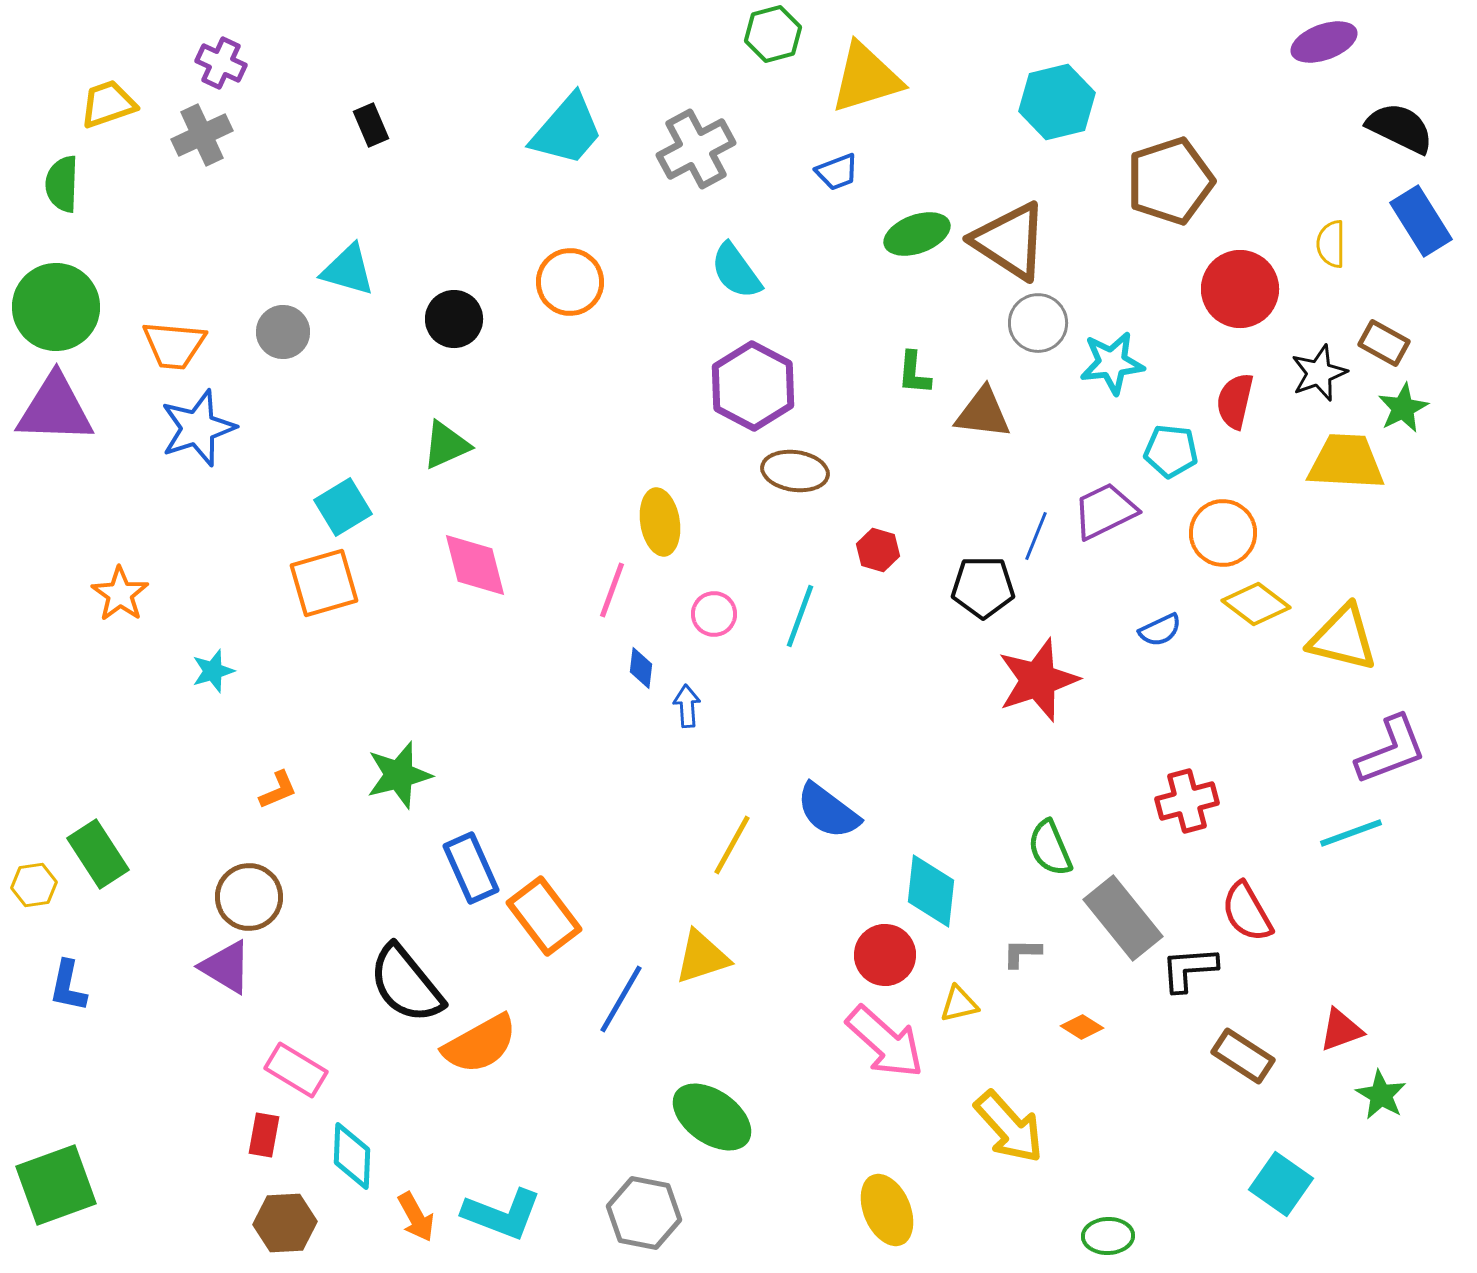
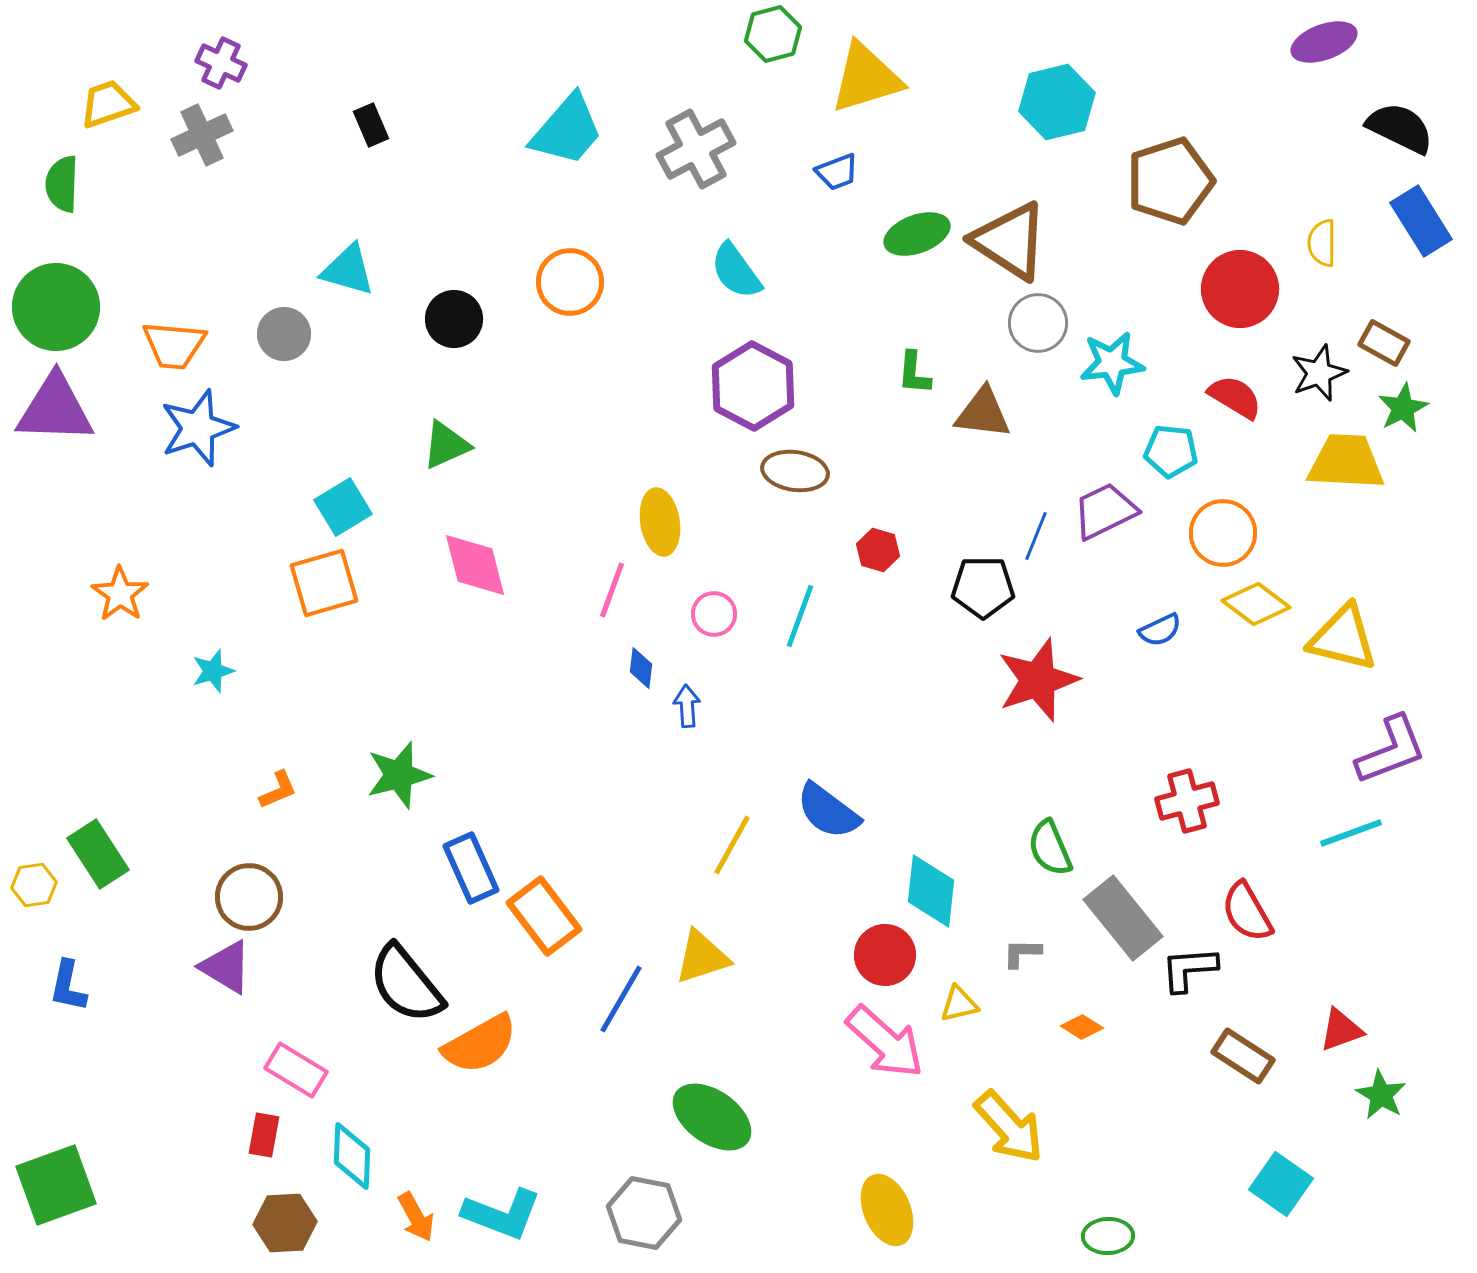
yellow semicircle at (1331, 244): moved 9 px left, 1 px up
gray circle at (283, 332): moved 1 px right, 2 px down
red semicircle at (1235, 401): moved 4 px up; rotated 108 degrees clockwise
